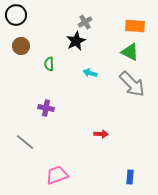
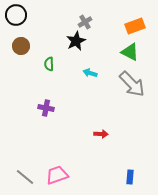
orange rectangle: rotated 24 degrees counterclockwise
gray line: moved 35 px down
